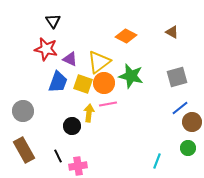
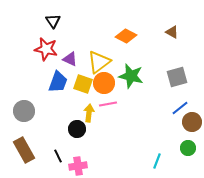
gray circle: moved 1 px right
black circle: moved 5 px right, 3 px down
